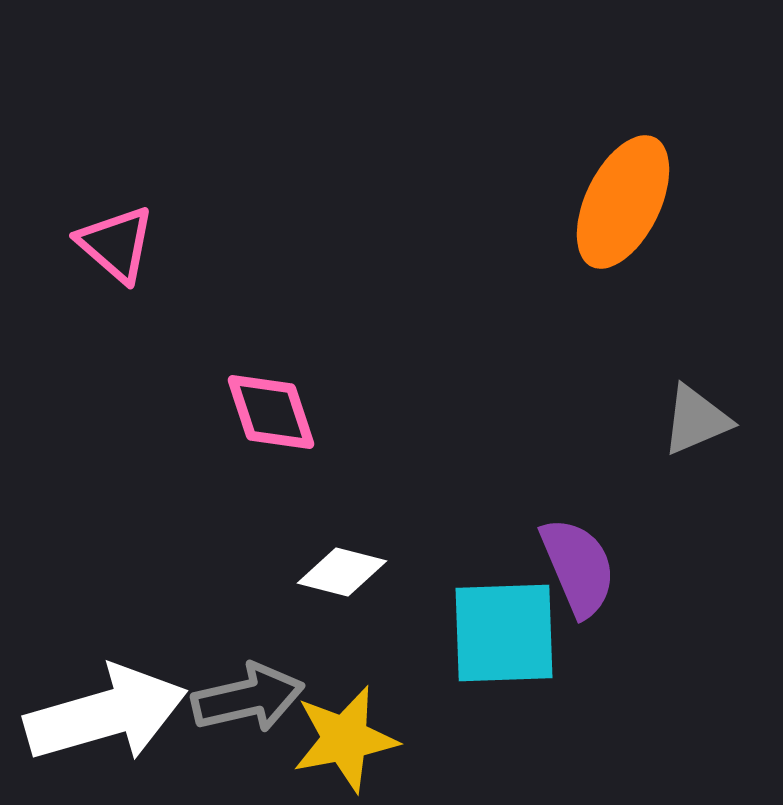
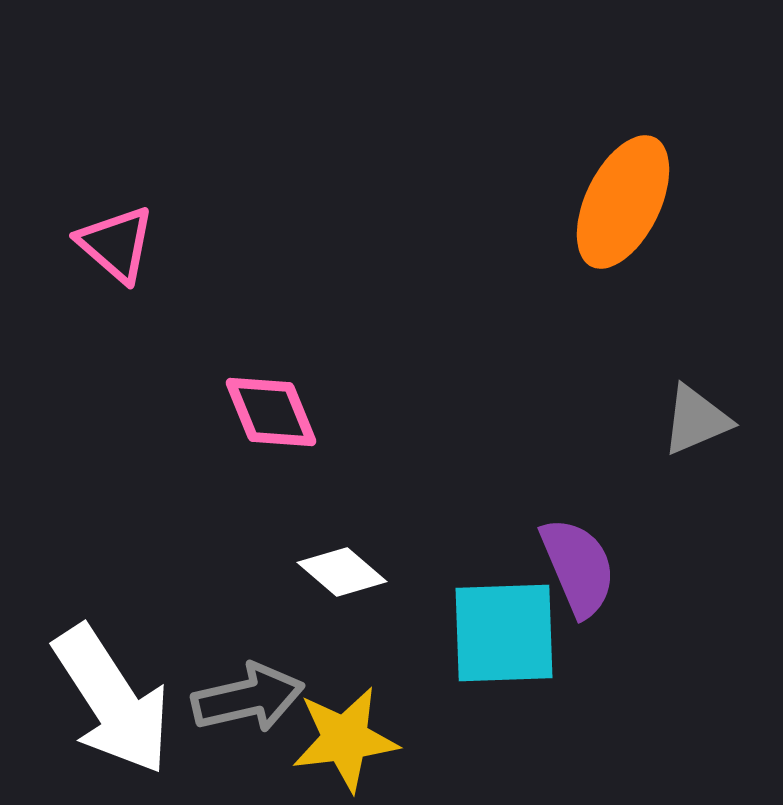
pink diamond: rotated 4 degrees counterclockwise
white diamond: rotated 26 degrees clockwise
white arrow: moved 6 px right, 14 px up; rotated 73 degrees clockwise
yellow star: rotated 4 degrees clockwise
